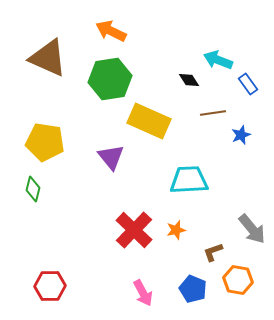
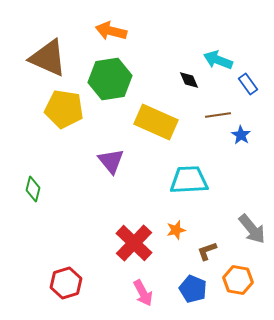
orange arrow: rotated 12 degrees counterclockwise
black diamond: rotated 10 degrees clockwise
brown line: moved 5 px right, 2 px down
yellow rectangle: moved 7 px right, 1 px down
blue star: rotated 18 degrees counterclockwise
yellow pentagon: moved 19 px right, 33 px up
purple triangle: moved 4 px down
red cross: moved 13 px down
brown L-shape: moved 6 px left, 1 px up
red hexagon: moved 16 px right, 3 px up; rotated 16 degrees counterclockwise
